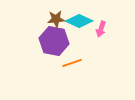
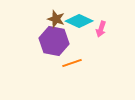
brown star: rotated 24 degrees clockwise
